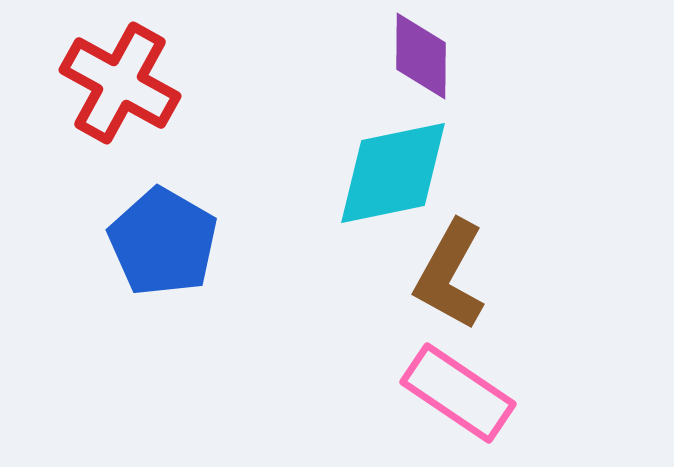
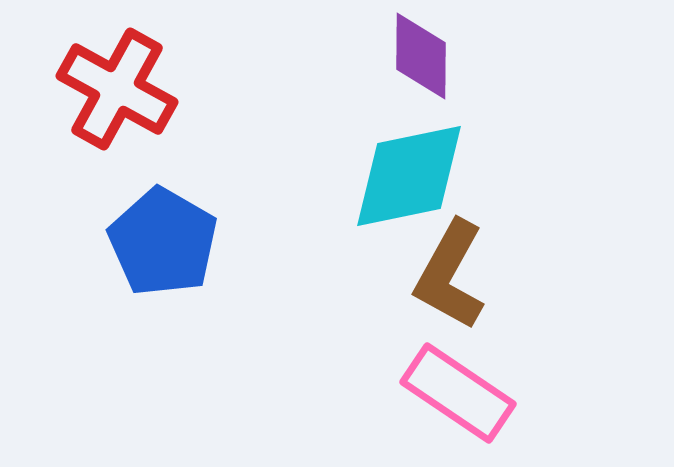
red cross: moved 3 px left, 6 px down
cyan diamond: moved 16 px right, 3 px down
